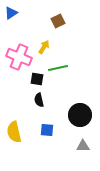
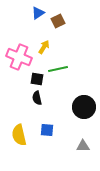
blue triangle: moved 27 px right
green line: moved 1 px down
black semicircle: moved 2 px left, 2 px up
black circle: moved 4 px right, 8 px up
yellow semicircle: moved 5 px right, 3 px down
